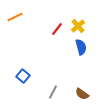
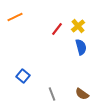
gray line: moved 1 px left, 2 px down; rotated 48 degrees counterclockwise
